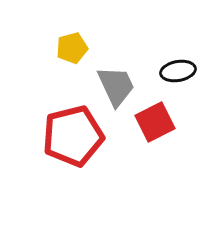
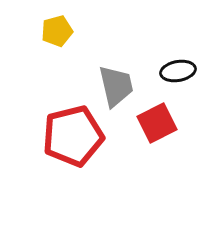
yellow pentagon: moved 15 px left, 17 px up
gray trapezoid: rotated 12 degrees clockwise
red square: moved 2 px right, 1 px down
